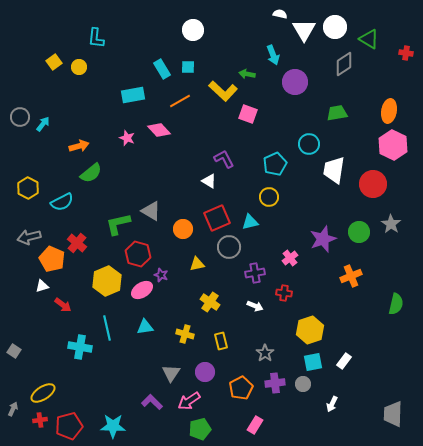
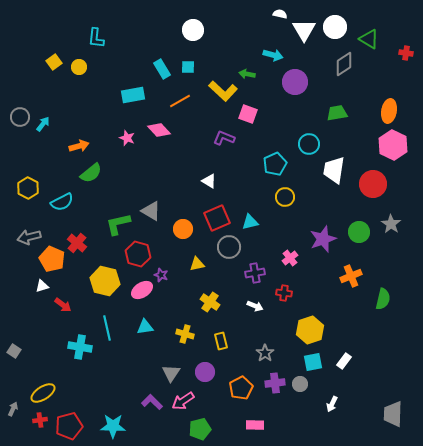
cyan arrow at (273, 55): rotated 54 degrees counterclockwise
purple L-shape at (224, 159): moved 21 px up; rotated 40 degrees counterclockwise
yellow circle at (269, 197): moved 16 px right
yellow hexagon at (107, 281): moved 2 px left; rotated 24 degrees counterclockwise
green semicircle at (396, 304): moved 13 px left, 5 px up
gray circle at (303, 384): moved 3 px left
pink arrow at (189, 401): moved 6 px left
pink rectangle at (255, 425): rotated 60 degrees clockwise
